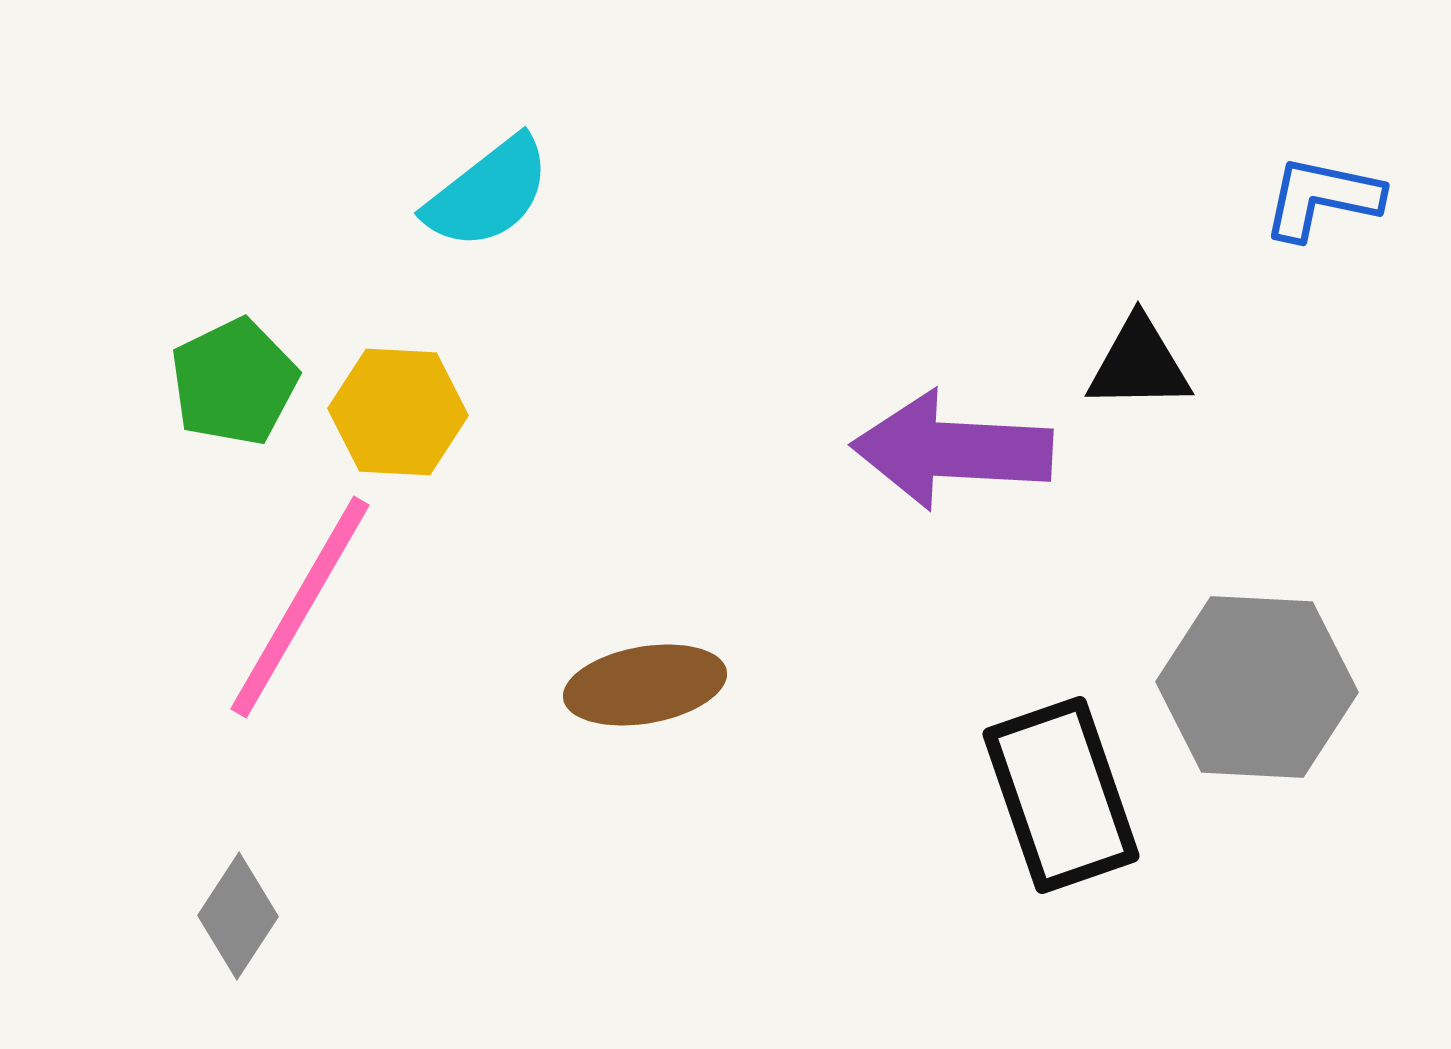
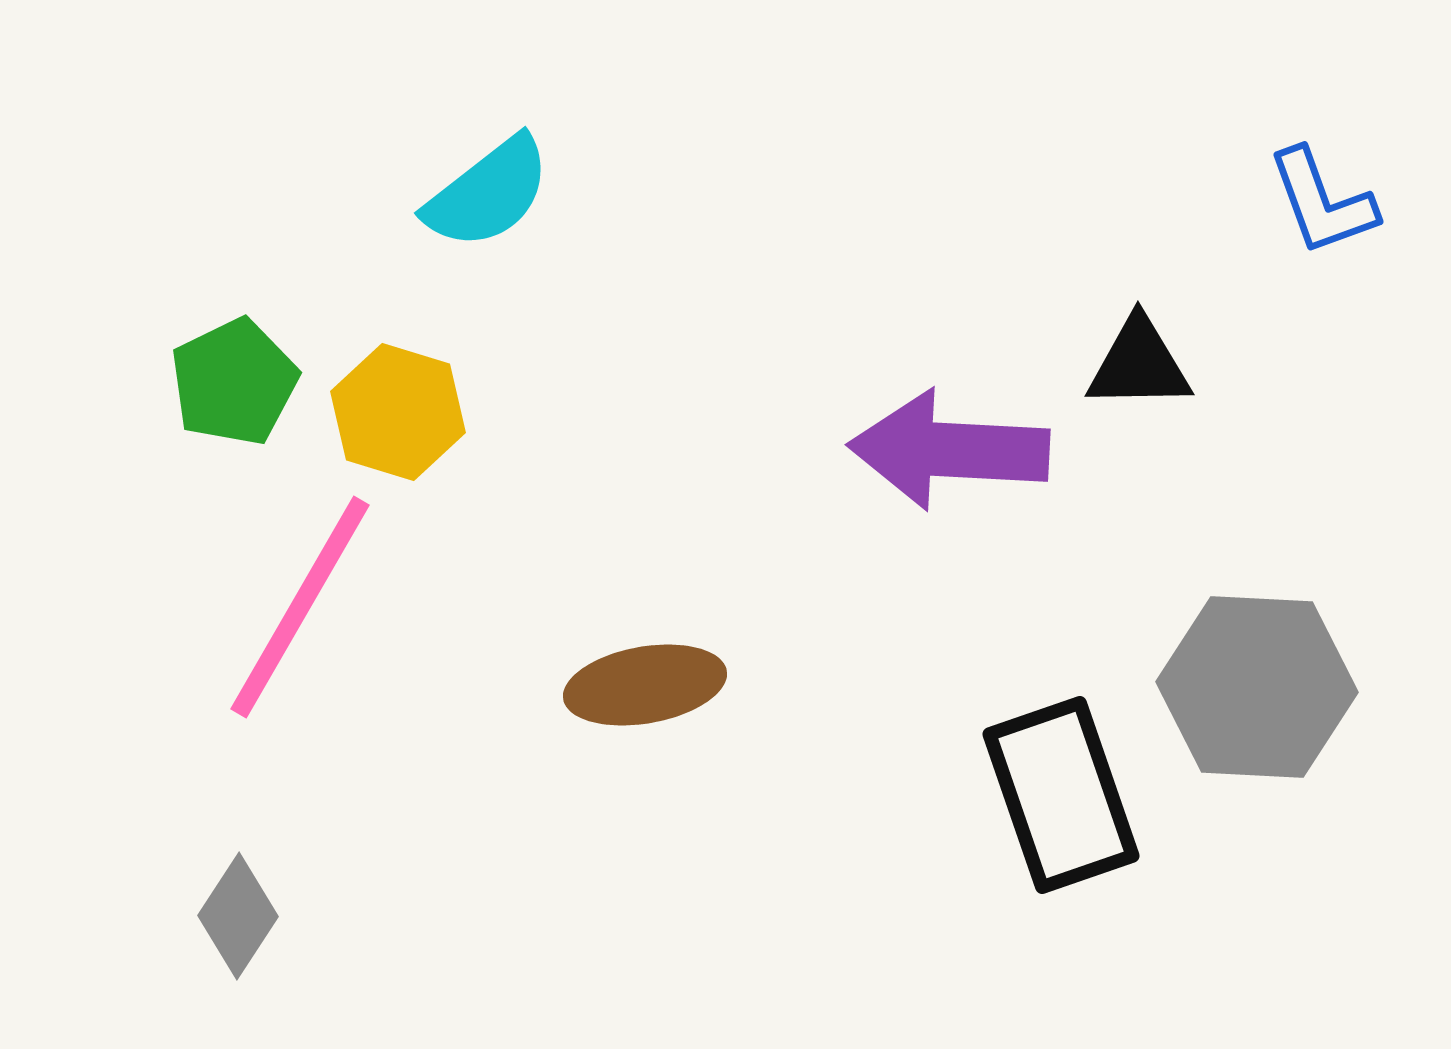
blue L-shape: moved 4 px down; rotated 122 degrees counterclockwise
yellow hexagon: rotated 14 degrees clockwise
purple arrow: moved 3 px left
